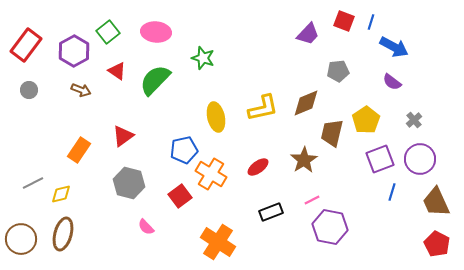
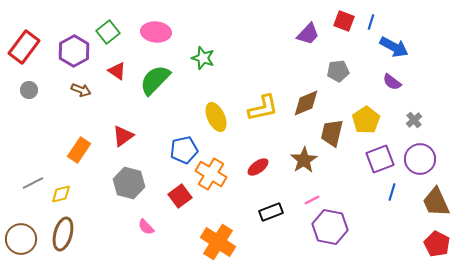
red rectangle at (26, 45): moved 2 px left, 2 px down
yellow ellipse at (216, 117): rotated 12 degrees counterclockwise
